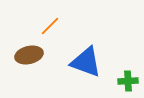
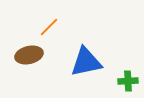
orange line: moved 1 px left, 1 px down
blue triangle: rotated 32 degrees counterclockwise
